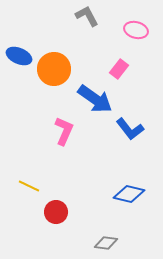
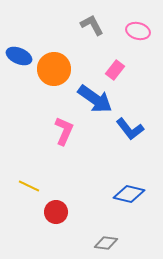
gray L-shape: moved 5 px right, 9 px down
pink ellipse: moved 2 px right, 1 px down
pink rectangle: moved 4 px left, 1 px down
